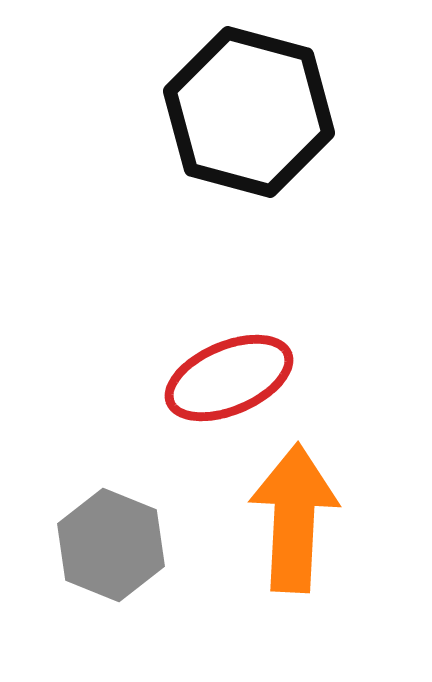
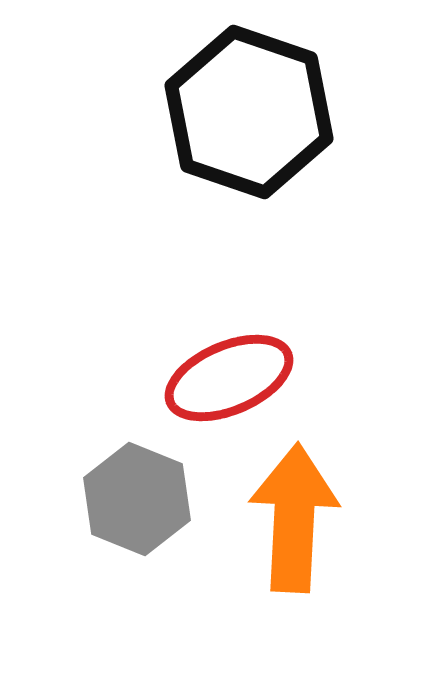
black hexagon: rotated 4 degrees clockwise
gray hexagon: moved 26 px right, 46 px up
